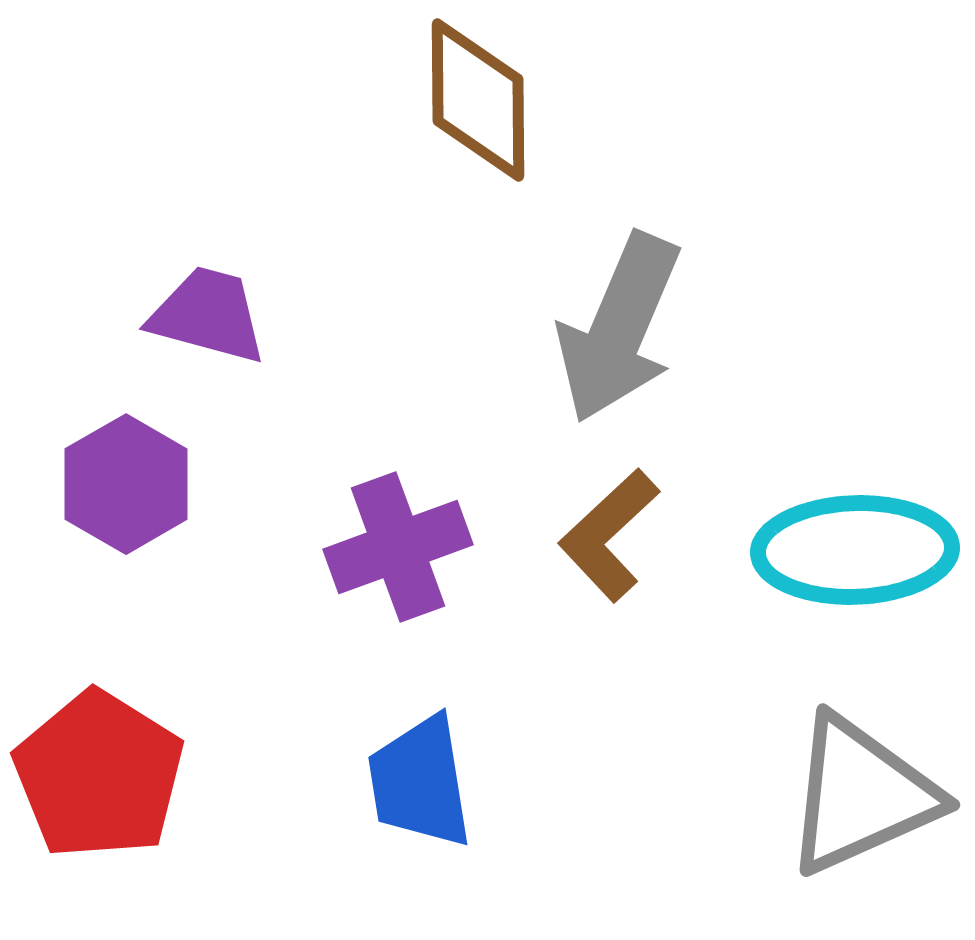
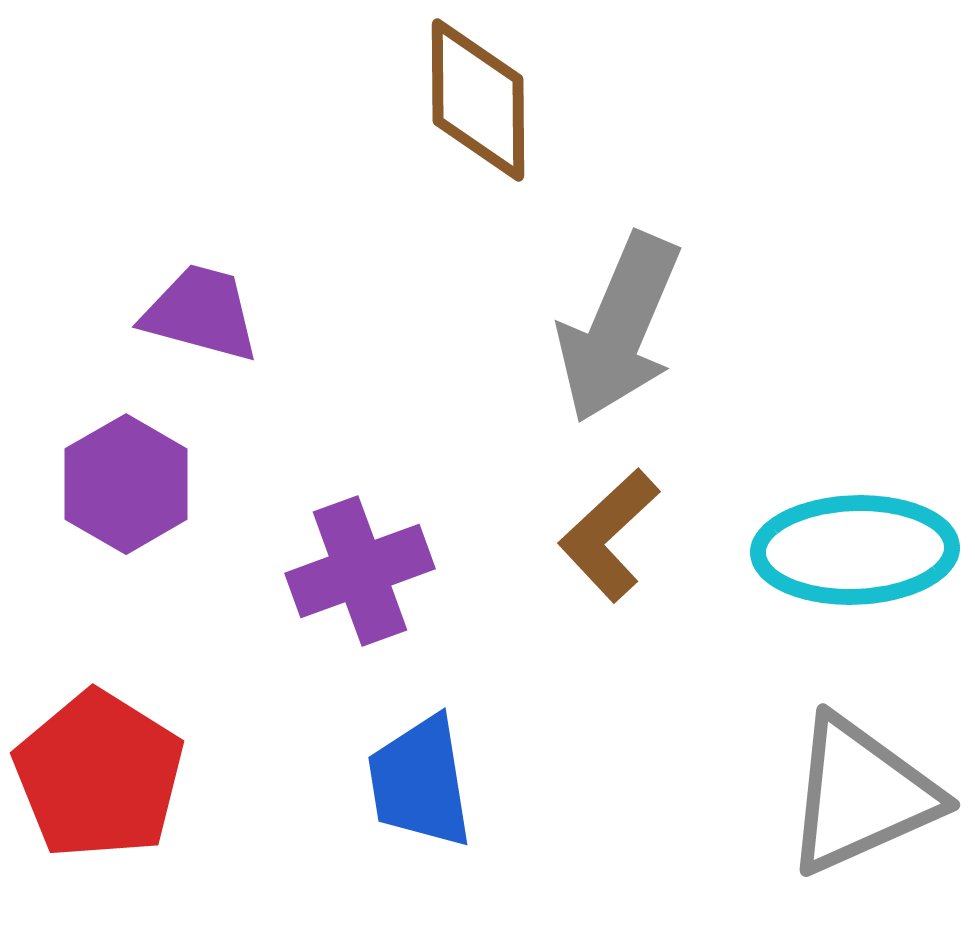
purple trapezoid: moved 7 px left, 2 px up
purple cross: moved 38 px left, 24 px down
